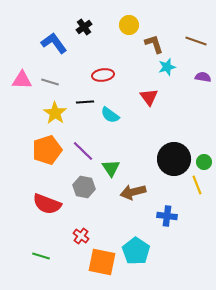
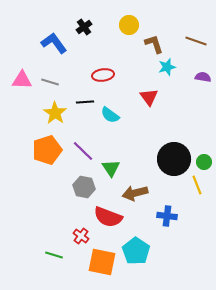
brown arrow: moved 2 px right, 1 px down
red semicircle: moved 61 px right, 13 px down
green line: moved 13 px right, 1 px up
